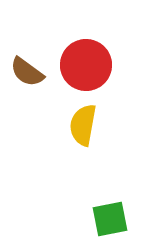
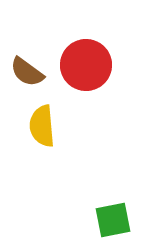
yellow semicircle: moved 41 px left, 1 px down; rotated 15 degrees counterclockwise
green square: moved 3 px right, 1 px down
